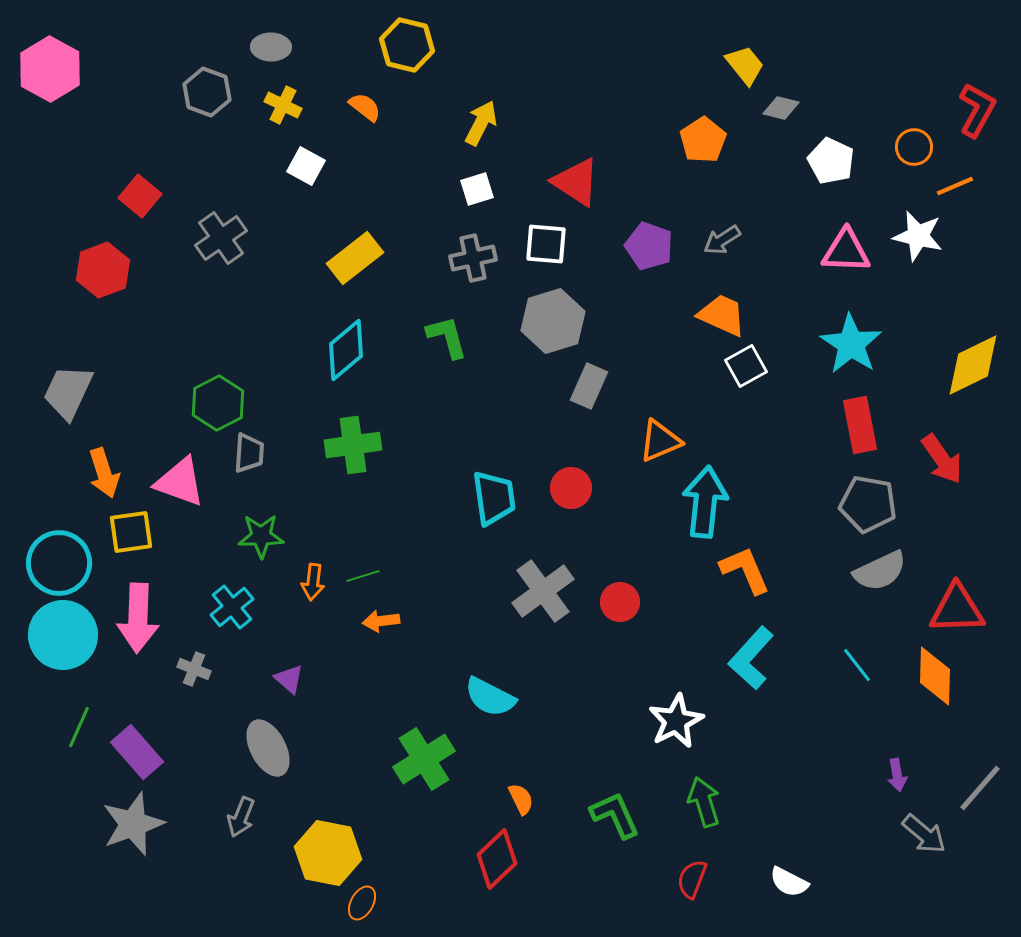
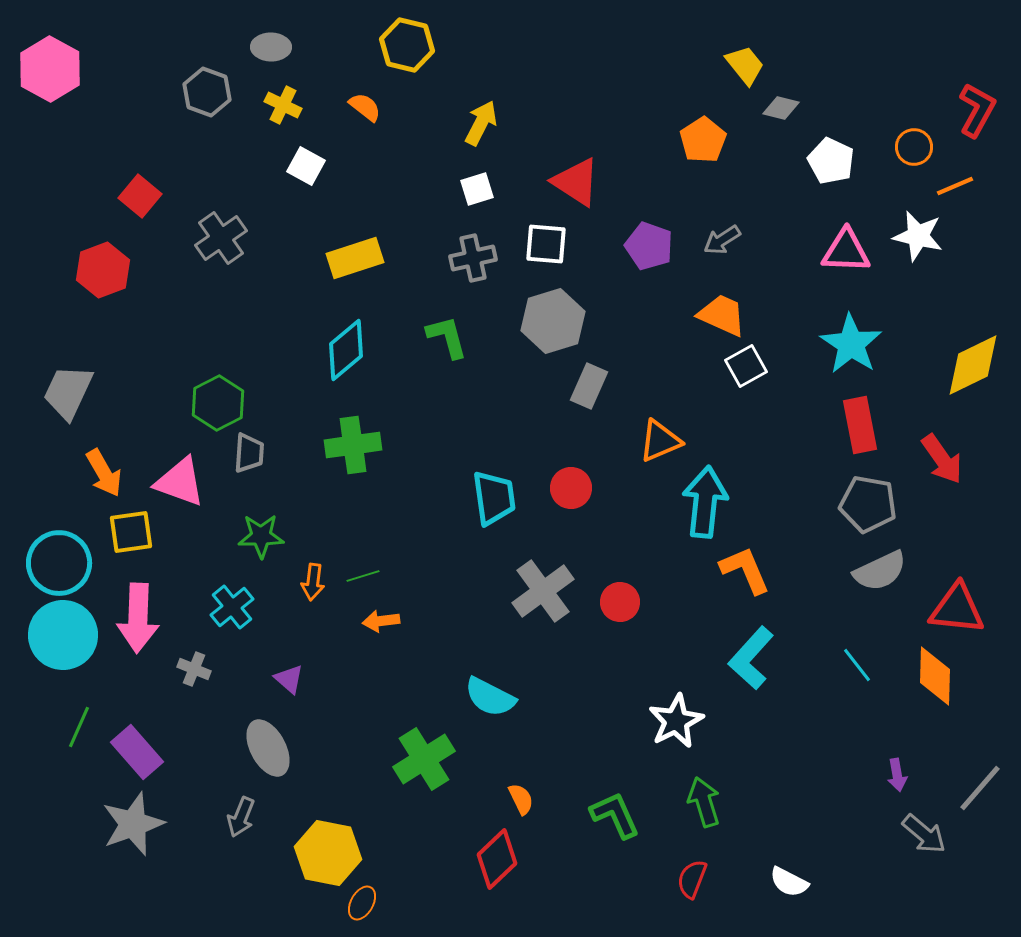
yellow rectangle at (355, 258): rotated 20 degrees clockwise
orange arrow at (104, 473): rotated 12 degrees counterclockwise
red triangle at (957, 609): rotated 8 degrees clockwise
